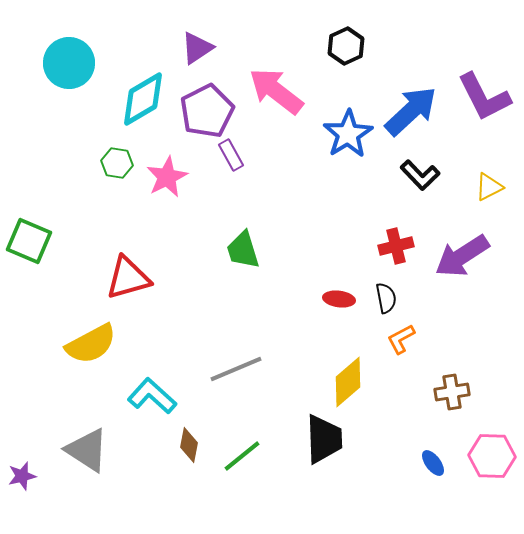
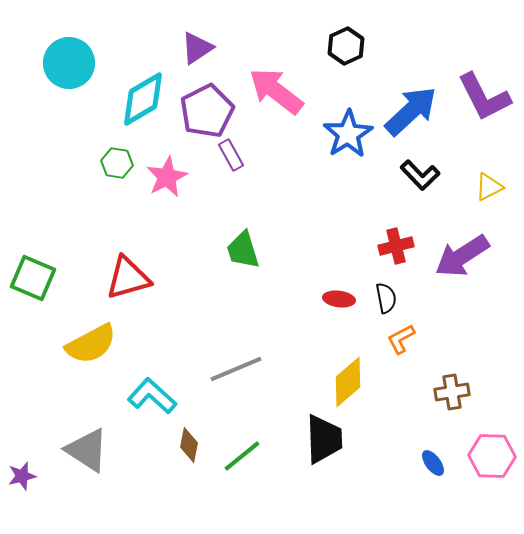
green square: moved 4 px right, 37 px down
